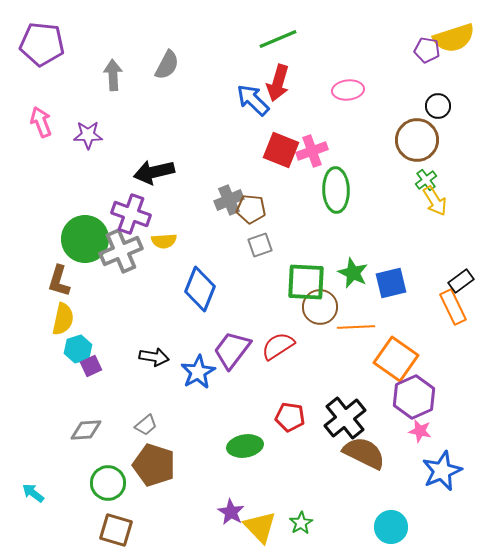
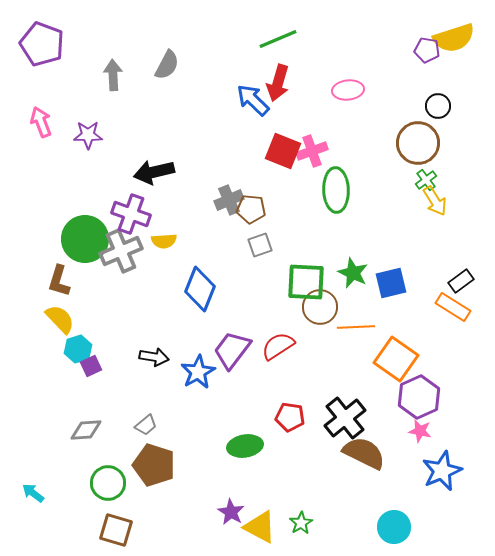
purple pentagon at (42, 44): rotated 15 degrees clockwise
brown circle at (417, 140): moved 1 px right, 3 px down
red square at (281, 150): moved 2 px right, 1 px down
orange rectangle at (453, 307): rotated 32 degrees counterclockwise
yellow semicircle at (63, 319): moved 3 px left; rotated 56 degrees counterclockwise
purple hexagon at (414, 397): moved 5 px right
yellow triangle at (260, 527): rotated 18 degrees counterclockwise
cyan circle at (391, 527): moved 3 px right
